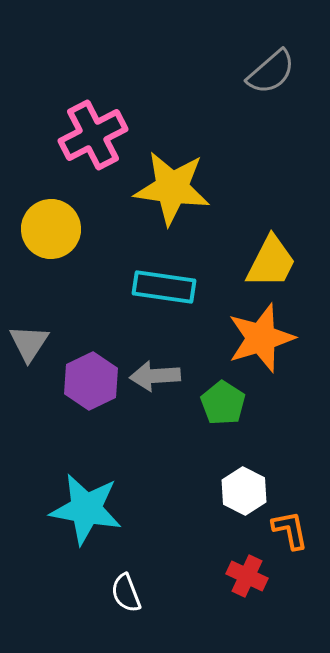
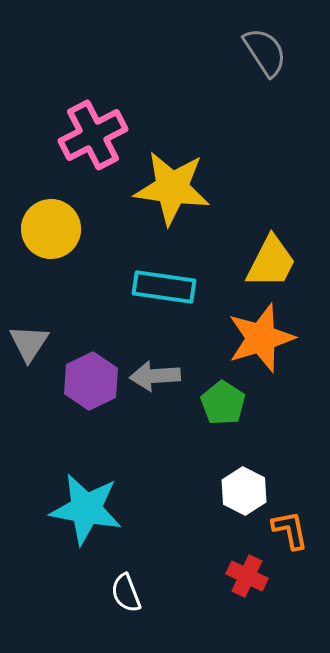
gray semicircle: moved 6 px left, 20 px up; rotated 82 degrees counterclockwise
